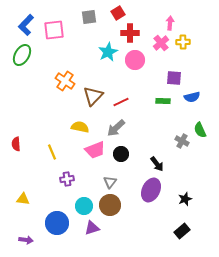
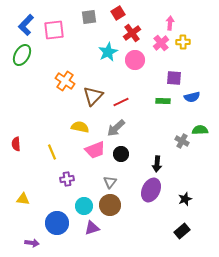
red cross: moved 2 px right; rotated 36 degrees counterclockwise
green semicircle: rotated 112 degrees clockwise
black arrow: rotated 42 degrees clockwise
purple arrow: moved 6 px right, 3 px down
